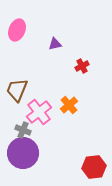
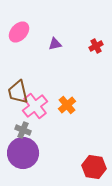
pink ellipse: moved 2 px right, 2 px down; rotated 20 degrees clockwise
red cross: moved 14 px right, 20 px up
brown trapezoid: moved 1 px right, 2 px down; rotated 35 degrees counterclockwise
orange cross: moved 2 px left
pink cross: moved 4 px left, 6 px up
red hexagon: rotated 15 degrees clockwise
